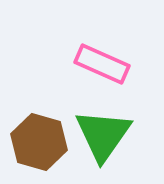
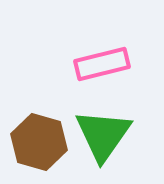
pink rectangle: rotated 38 degrees counterclockwise
